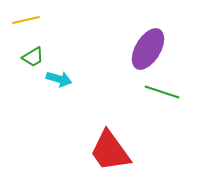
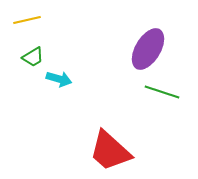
yellow line: moved 1 px right
red trapezoid: rotated 12 degrees counterclockwise
